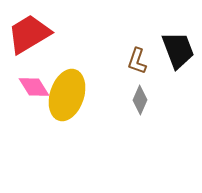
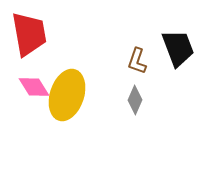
red trapezoid: rotated 111 degrees clockwise
black trapezoid: moved 2 px up
gray diamond: moved 5 px left
